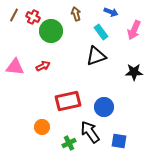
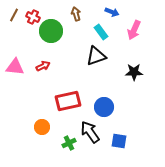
blue arrow: moved 1 px right
